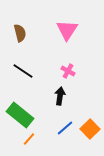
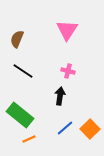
brown semicircle: moved 3 px left, 6 px down; rotated 144 degrees counterclockwise
pink cross: rotated 16 degrees counterclockwise
orange line: rotated 24 degrees clockwise
